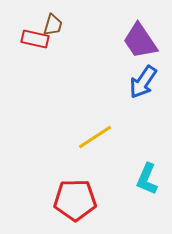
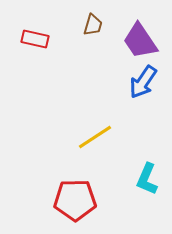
brown trapezoid: moved 40 px right
